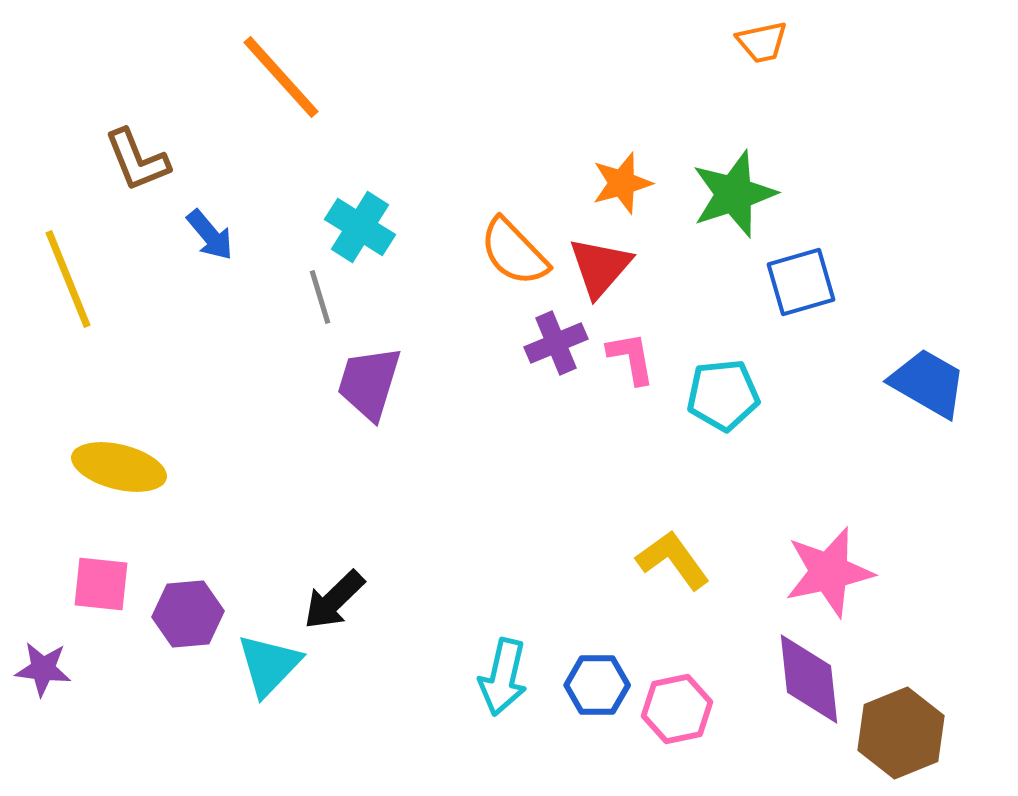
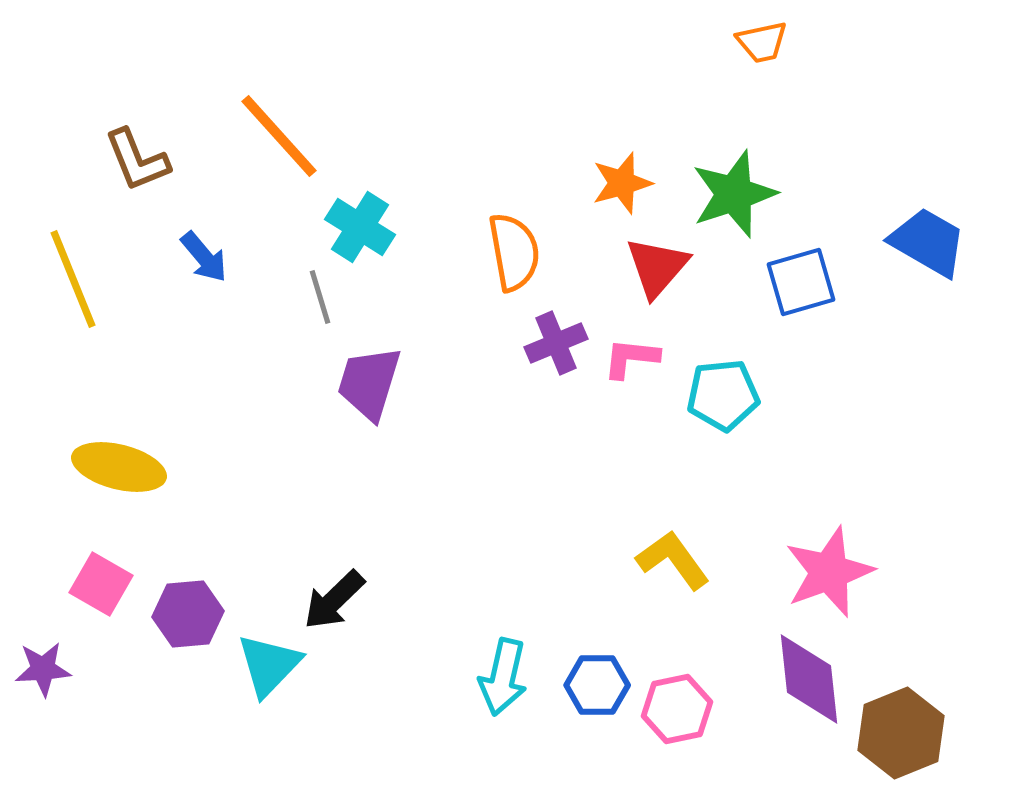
orange line: moved 2 px left, 59 px down
blue arrow: moved 6 px left, 22 px down
orange semicircle: rotated 146 degrees counterclockwise
red triangle: moved 57 px right
yellow line: moved 5 px right
pink L-shape: rotated 74 degrees counterclockwise
blue trapezoid: moved 141 px up
pink star: rotated 8 degrees counterclockwise
pink square: rotated 24 degrees clockwise
purple star: rotated 10 degrees counterclockwise
